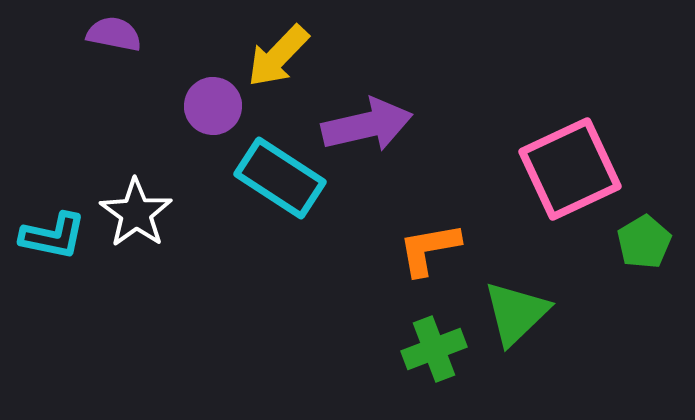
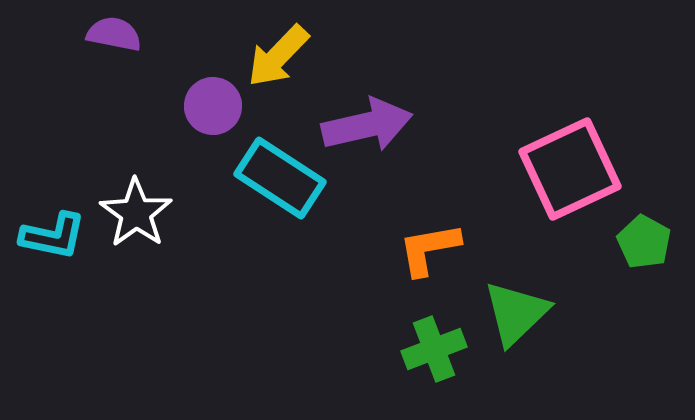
green pentagon: rotated 12 degrees counterclockwise
